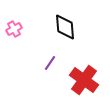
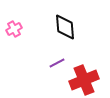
purple line: moved 7 px right; rotated 28 degrees clockwise
red cross: rotated 32 degrees clockwise
